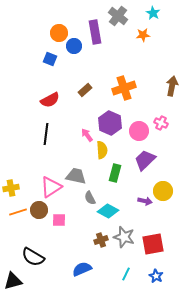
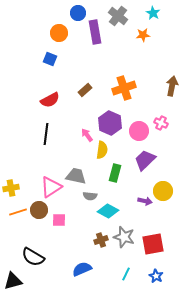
blue circle: moved 4 px right, 33 px up
yellow semicircle: rotated 12 degrees clockwise
gray semicircle: moved 2 px up; rotated 56 degrees counterclockwise
